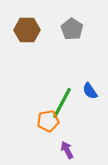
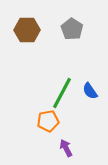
green line: moved 10 px up
purple arrow: moved 1 px left, 2 px up
